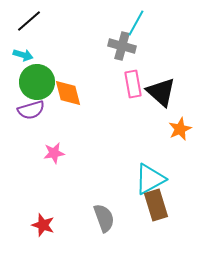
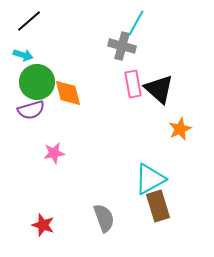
black triangle: moved 2 px left, 3 px up
brown rectangle: moved 2 px right, 1 px down
